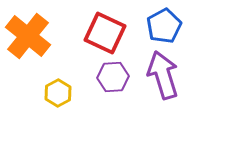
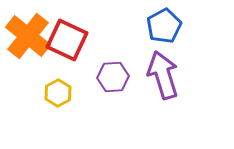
red square: moved 38 px left, 7 px down
